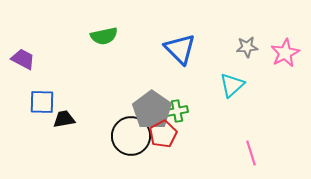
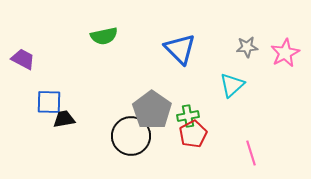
blue square: moved 7 px right
green cross: moved 11 px right, 5 px down
red pentagon: moved 30 px right
